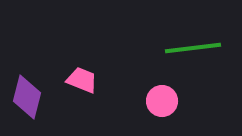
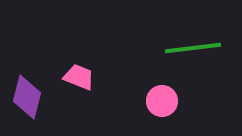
pink trapezoid: moved 3 px left, 3 px up
